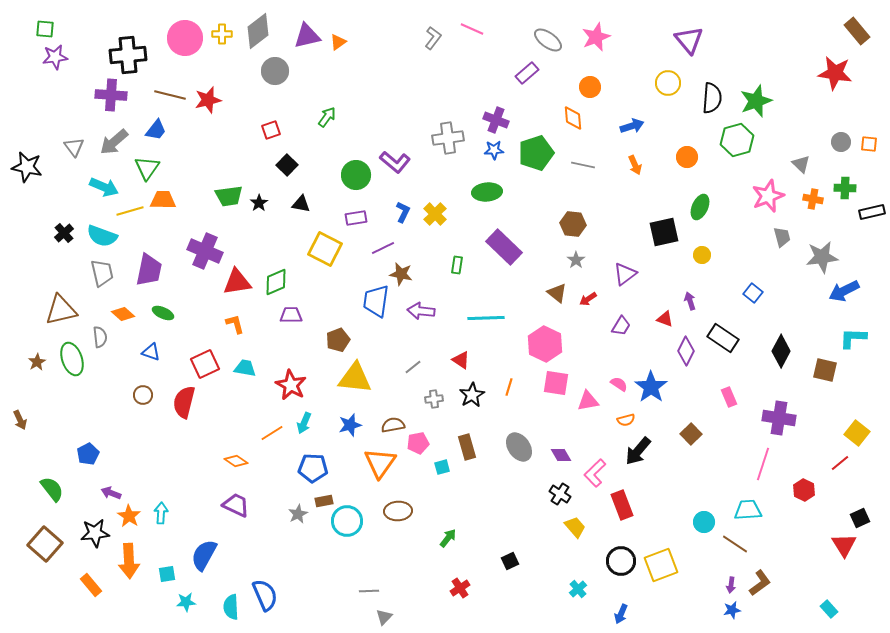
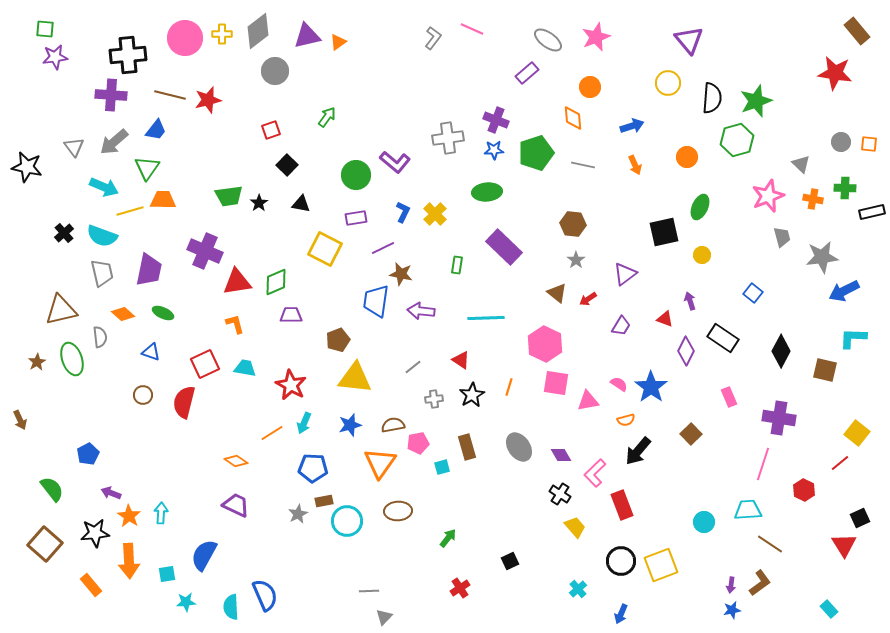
brown line at (735, 544): moved 35 px right
